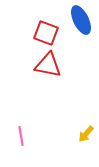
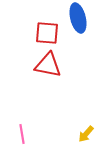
blue ellipse: moved 3 px left, 2 px up; rotated 12 degrees clockwise
red square: moved 1 px right; rotated 15 degrees counterclockwise
pink line: moved 1 px right, 2 px up
